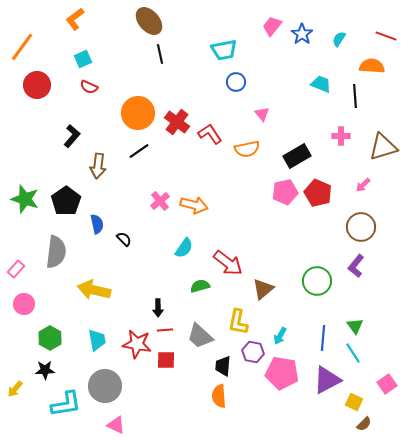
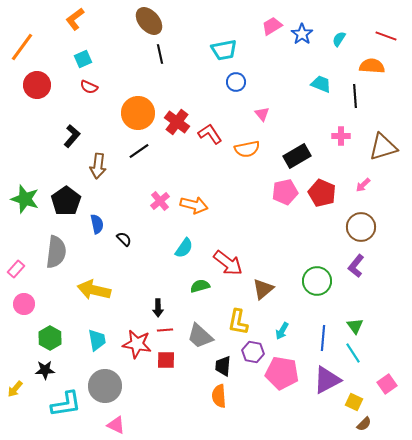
pink trapezoid at (272, 26): rotated 20 degrees clockwise
red pentagon at (318, 193): moved 4 px right
cyan arrow at (280, 336): moved 2 px right, 5 px up
